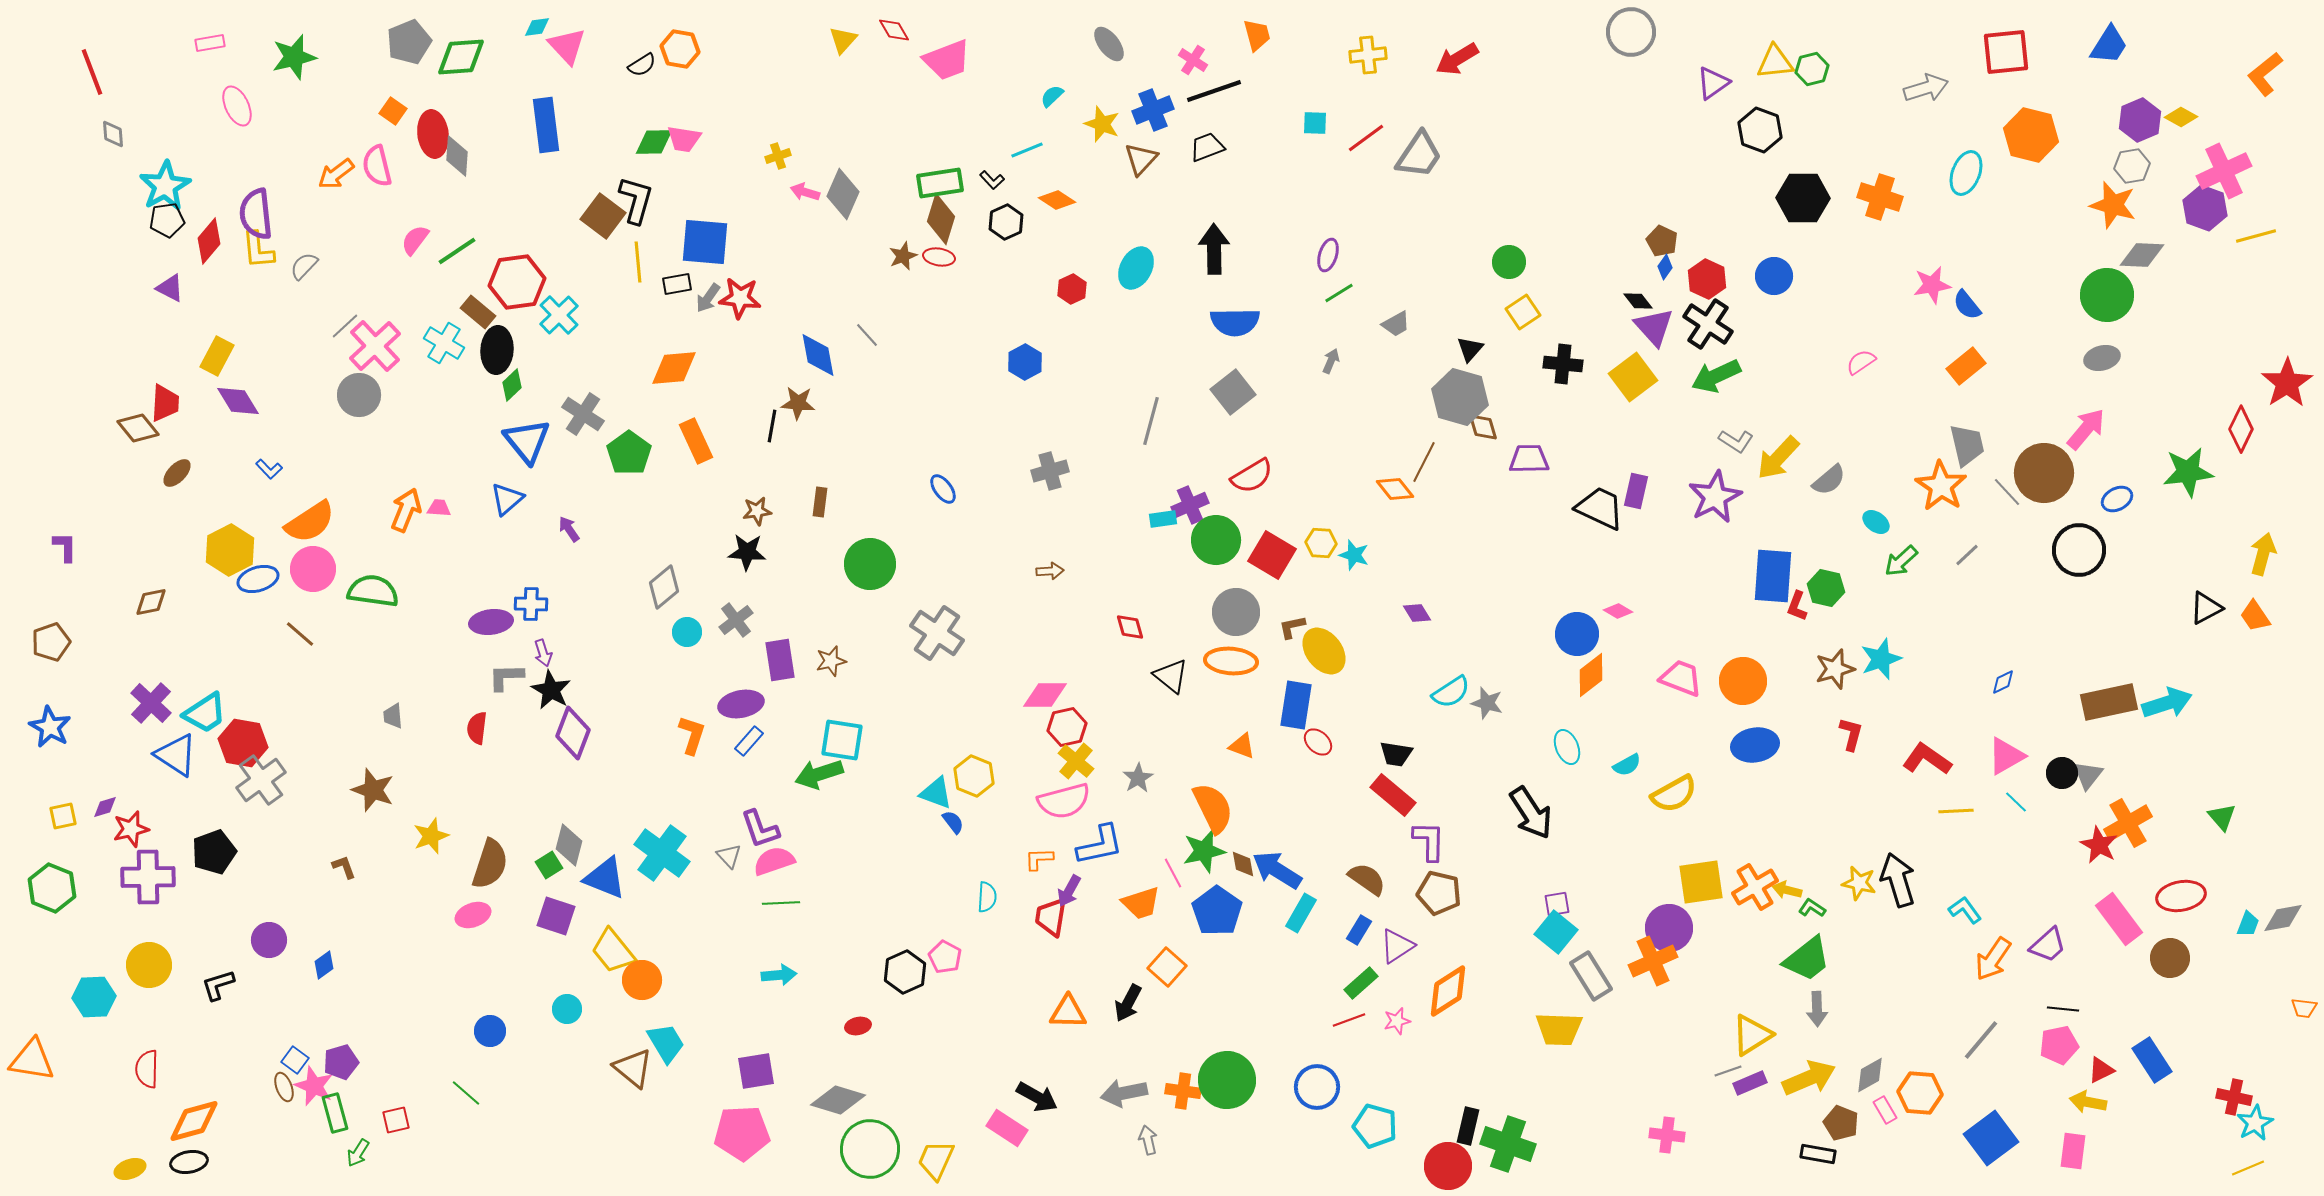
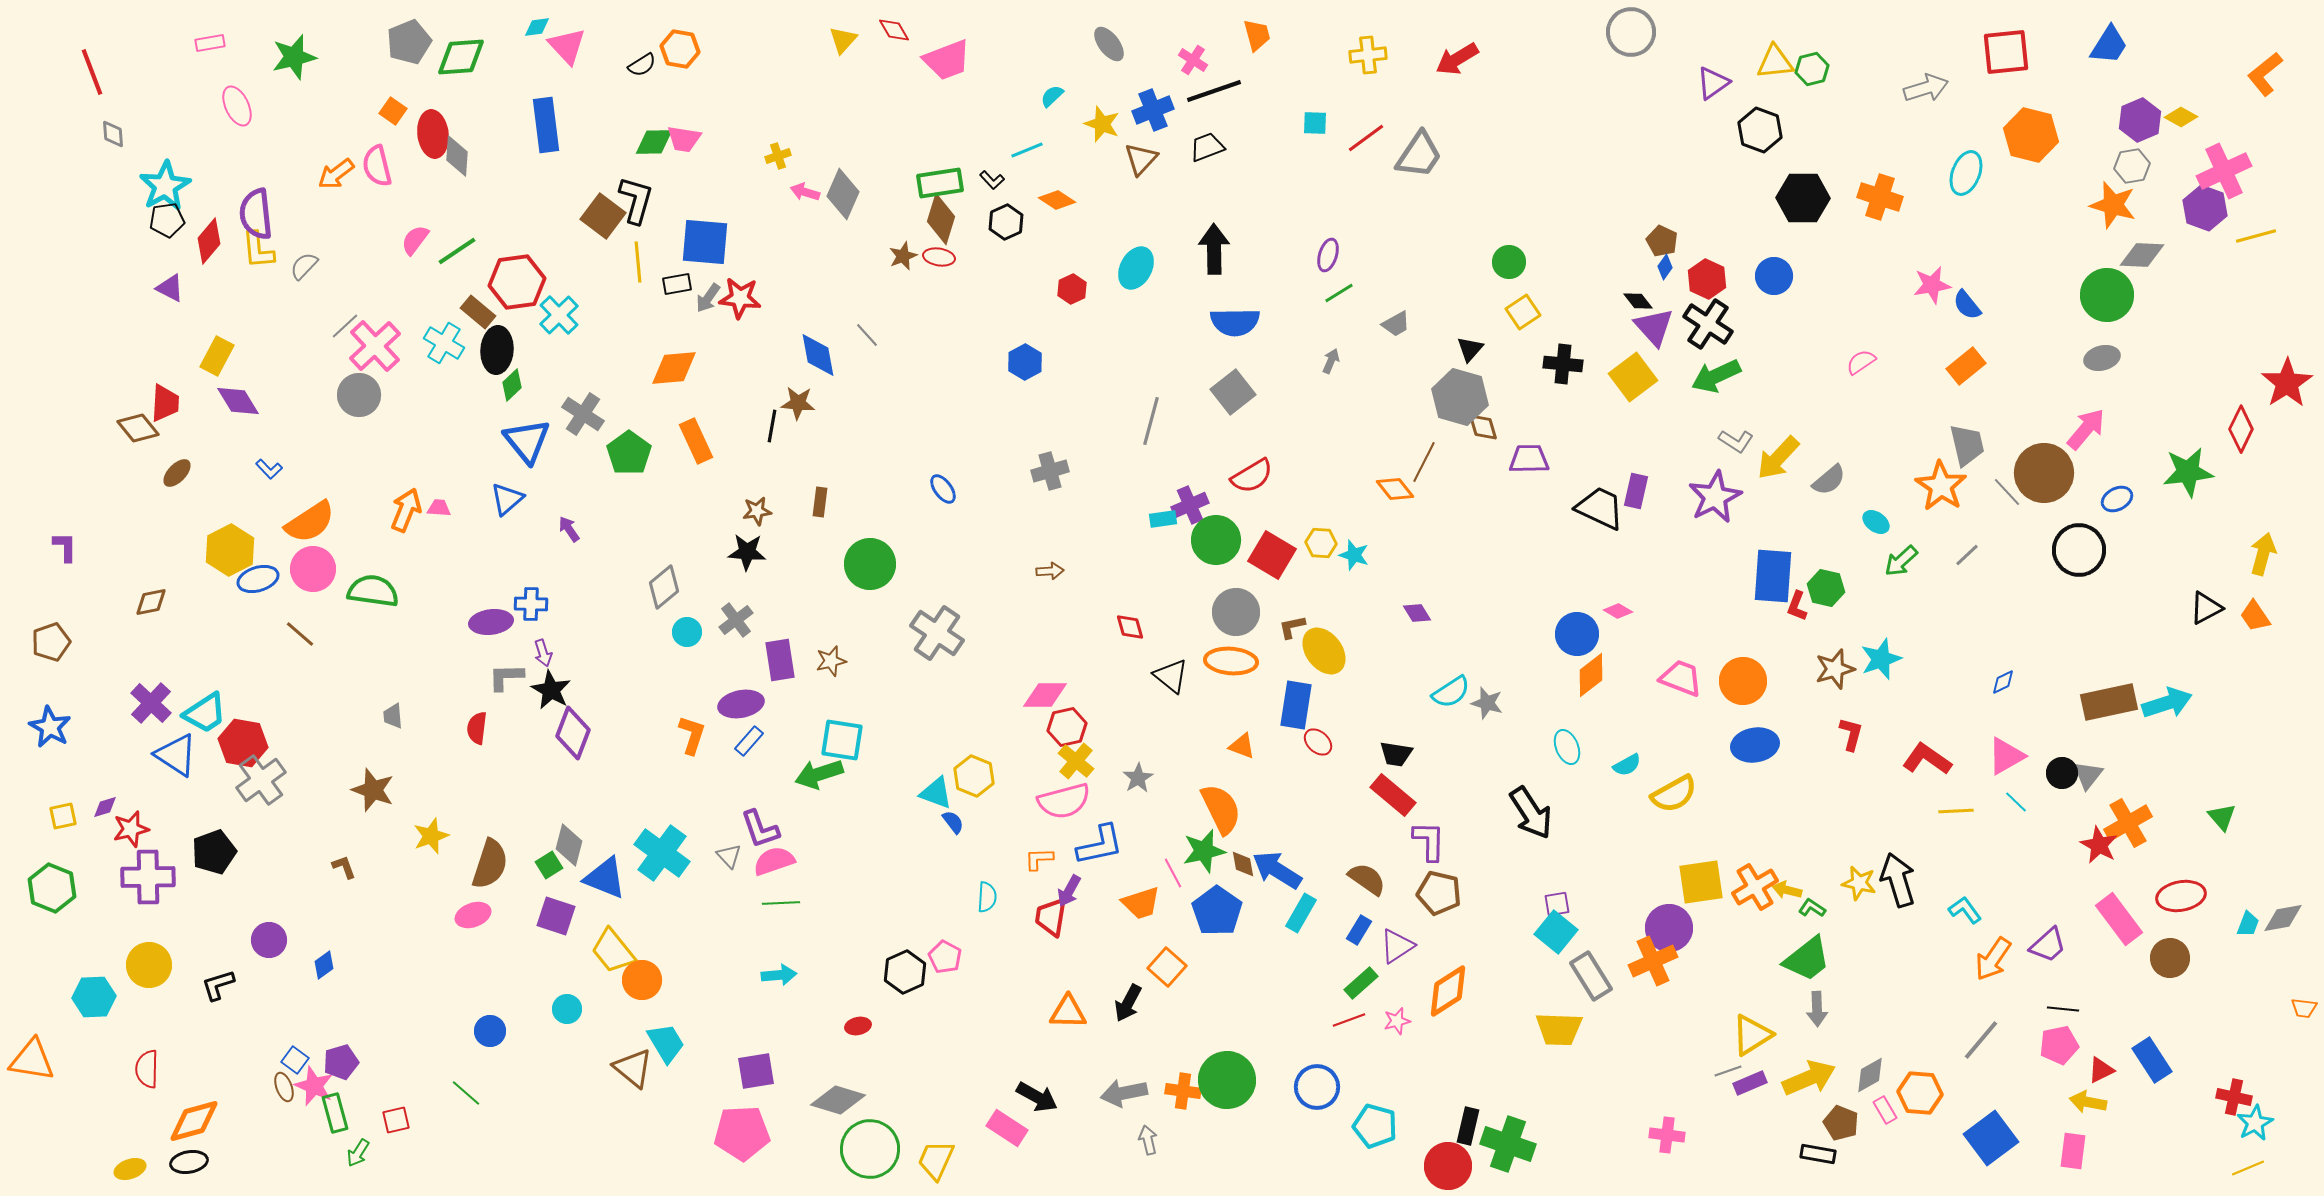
orange semicircle at (1213, 808): moved 8 px right, 1 px down
